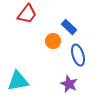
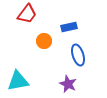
blue rectangle: rotated 56 degrees counterclockwise
orange circle: moved 9 px left
purple star: moved 1 px left
